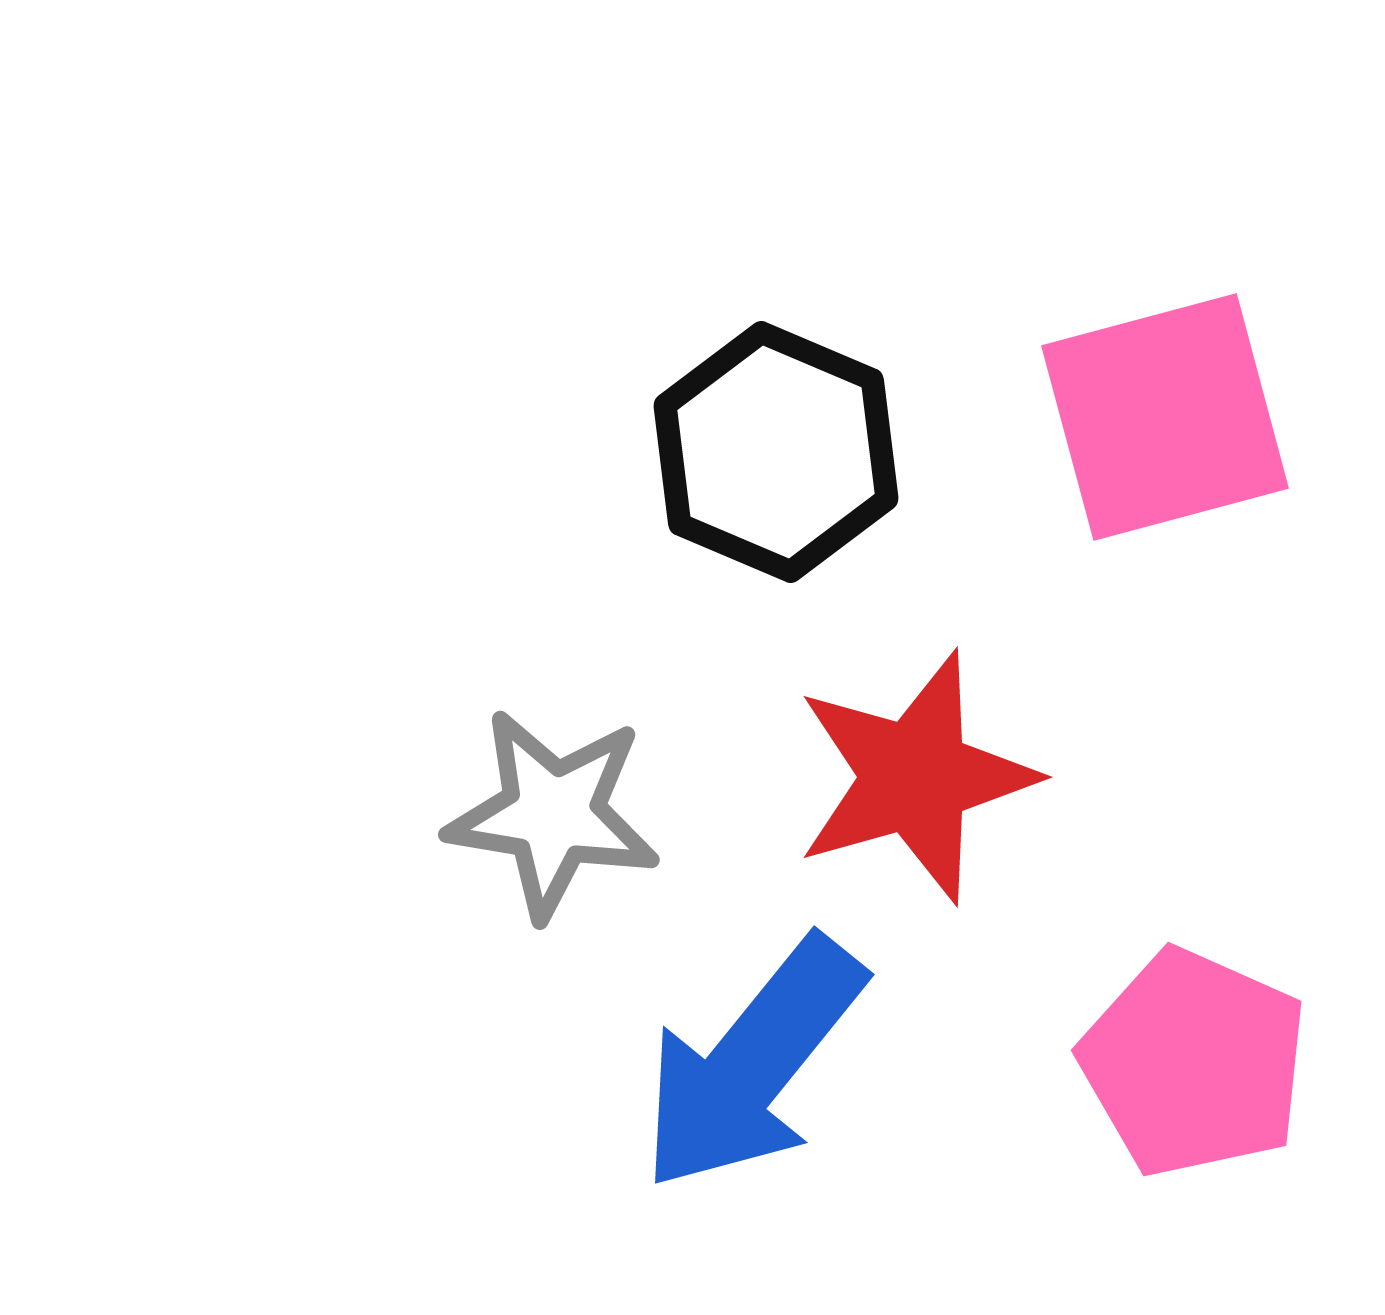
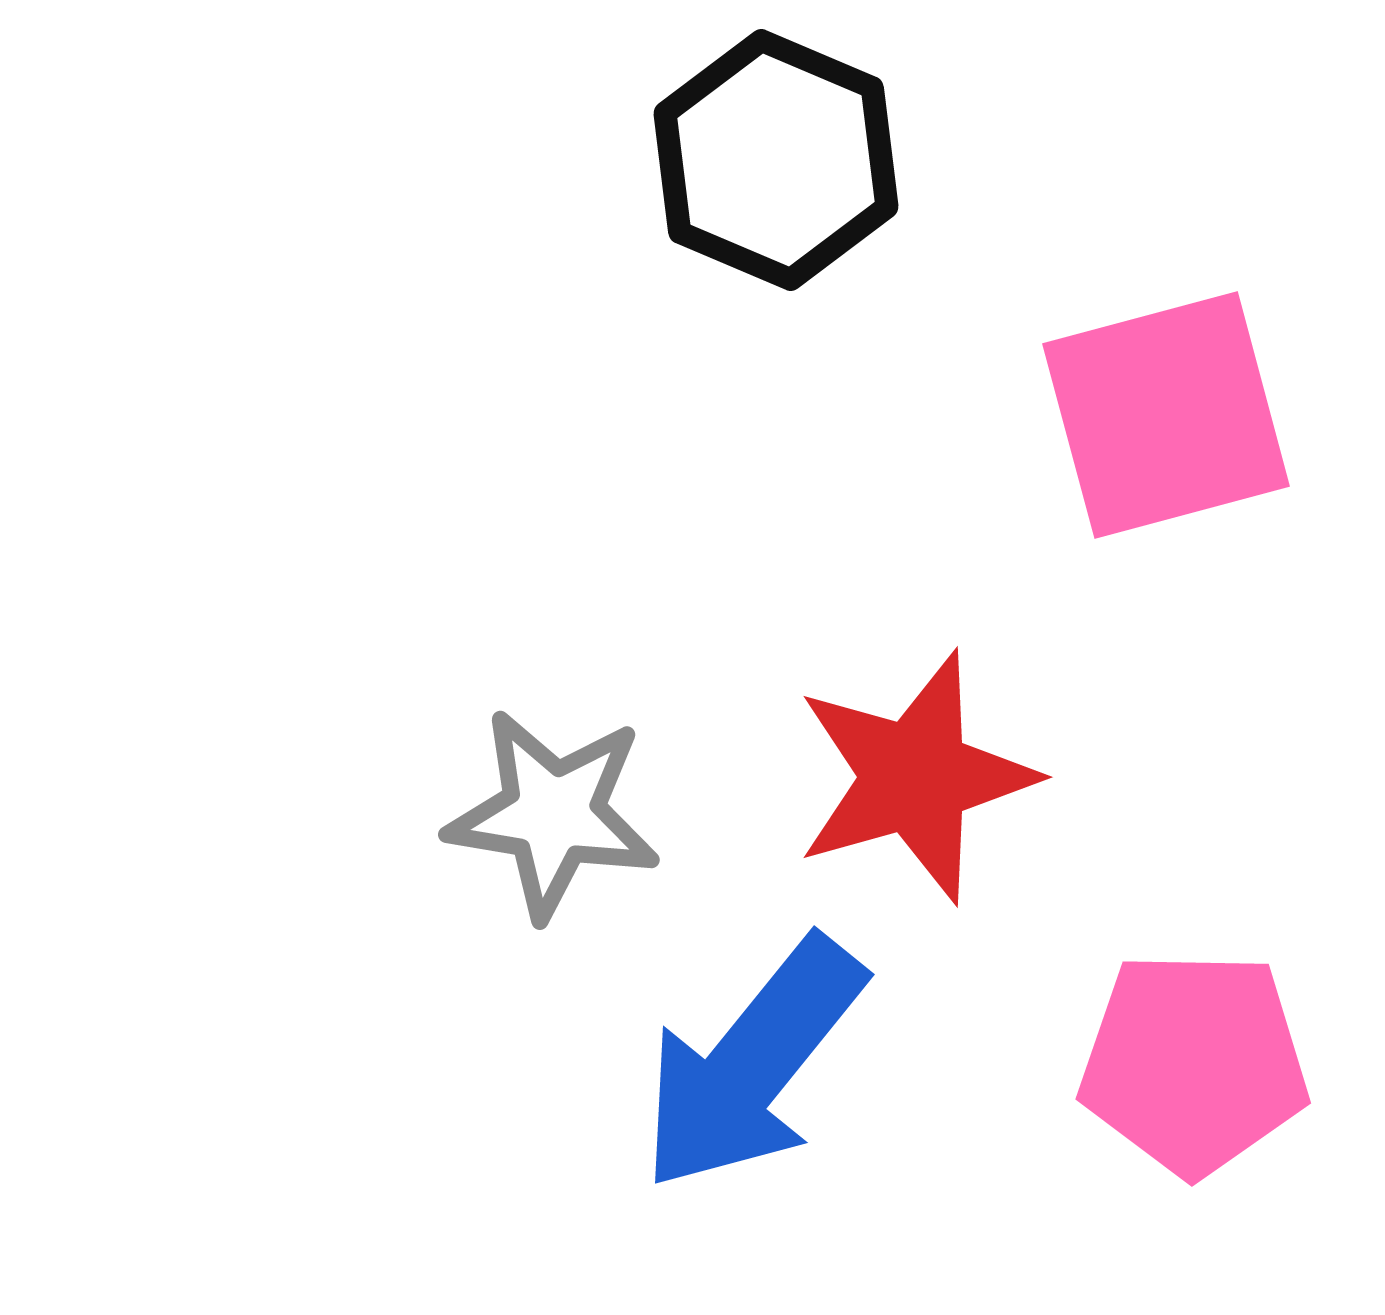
pink square: moved 1 px right, 2 px up
black hexagon: moved 292 px up
pink pentagon: rotated 23 degrees counterclockwise
